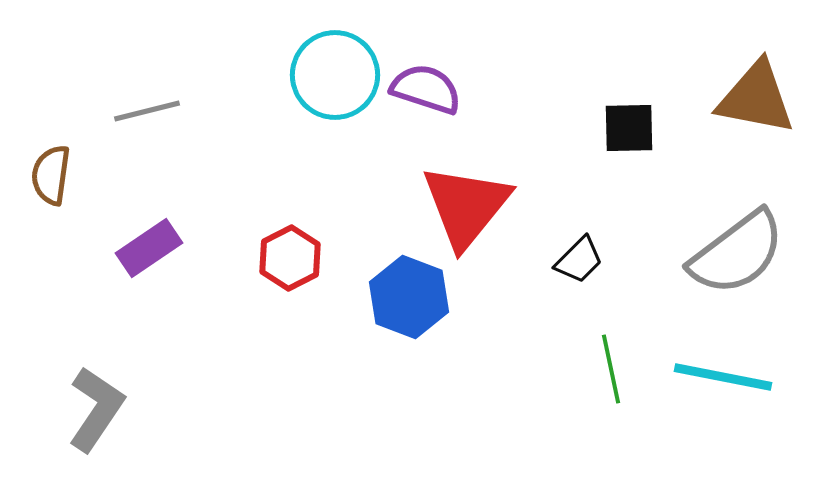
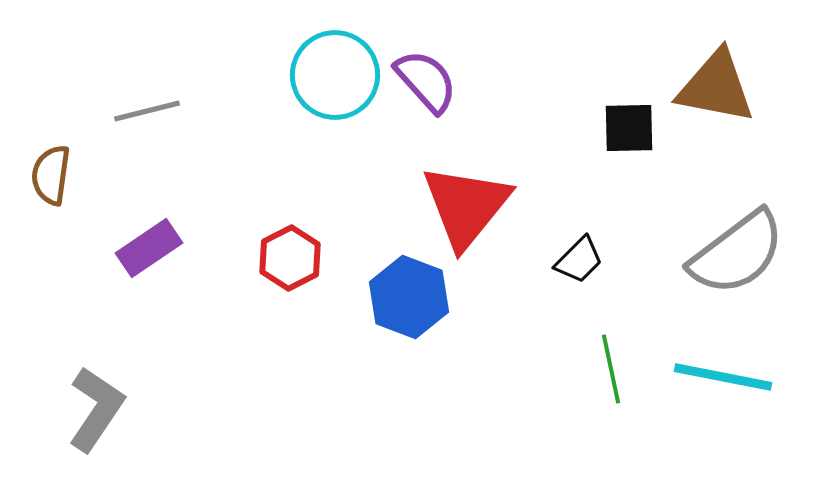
purple semicircle: moved 8 px up; rotated 30 degrees clockwise
brown triangle: moved 40 px left, 11 px up
